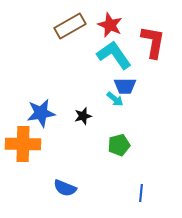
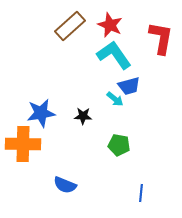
brown rectangle: rotated 12 degrees counterclockwise
red L-shape: moved 8 px right, 4 px up
blue trapezoid: moved 4 px right; rotated 15 degrees counterclockwise
black star: rotated 18 degrees clockwise
green pentagon: rotated 25 degrees clockwise
blue semicircle: moved 3 px up
